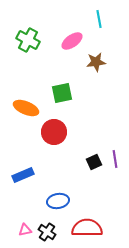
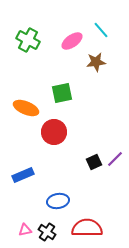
cyan line: moved 2 px right, 11 px down; rotated 30 degrees counterclockwise
purple line: rotated 54 degrees clockwise
